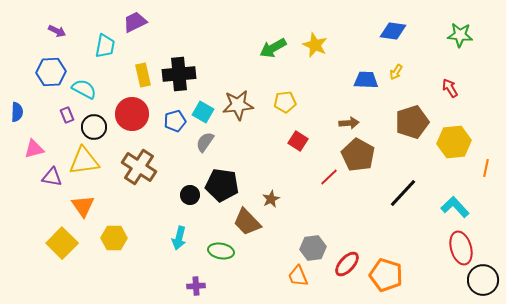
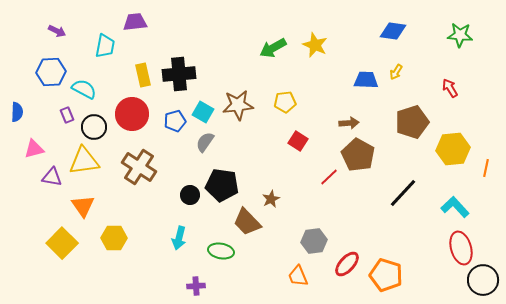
purple trapezoid at (135, 22): rotated 20 degrees clockwise
yellow hexagon at (454, 142): moved 1 px left, 7 px down
gray hexagon at (313, 248): moved 1 px right, 7 px up
